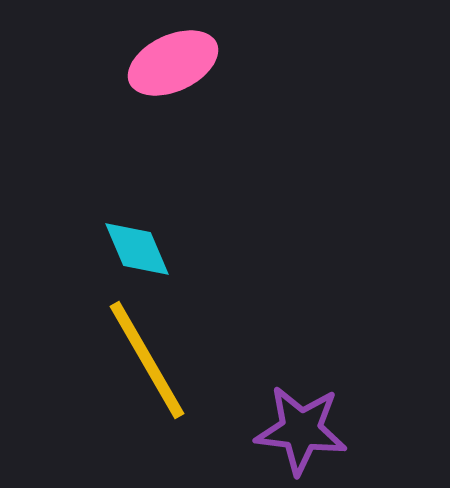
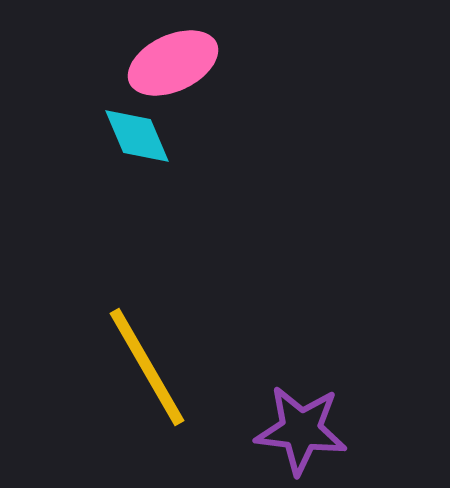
cyan diamond: moved 113 px up
yellow line: moved 7 px down
